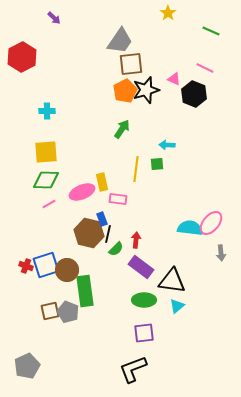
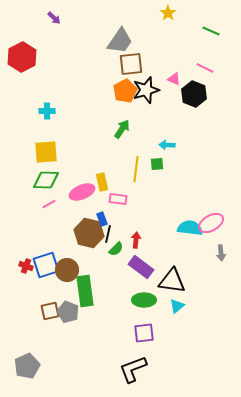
pink ellipse at (211, 223): rotated 20 degrees clockwise
